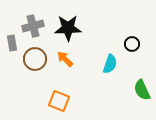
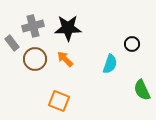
gray rectangle: rotated 28 degrees counterclockwise
